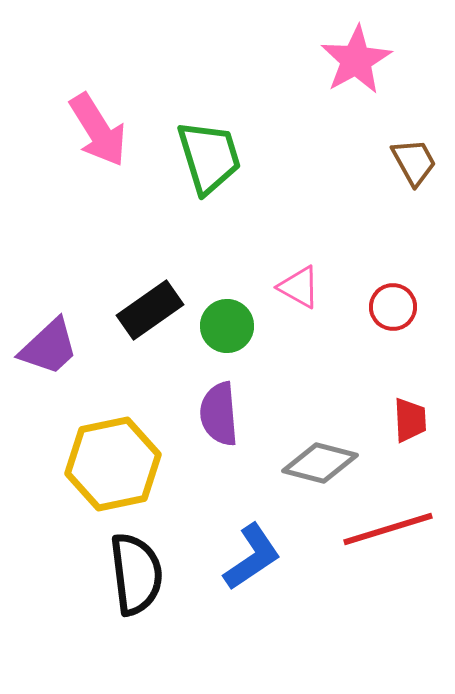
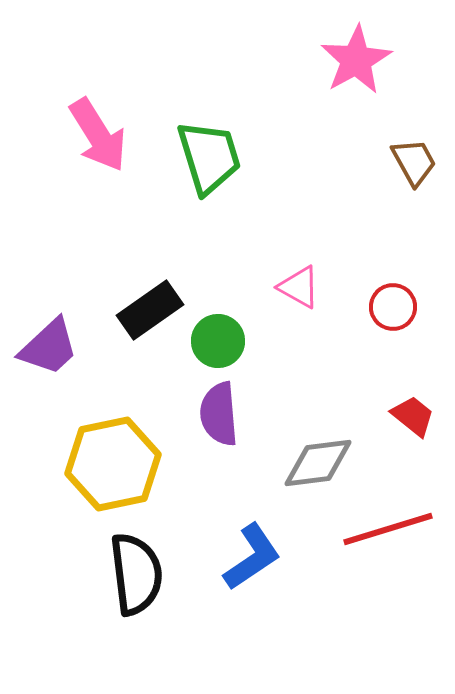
pink arrow: moved 5 px down
green circle: moved 9 px left, 15 px down
red trapezoid: moved 3 px right, 4 px up; rotated 48 degrees counterclockwise
gray diamond: moved 2 px left; rotated 22 degrees counterclockwise
